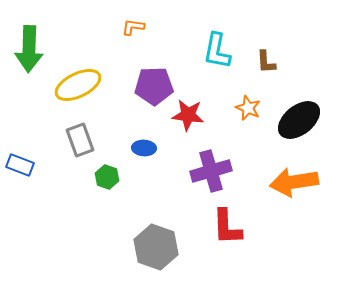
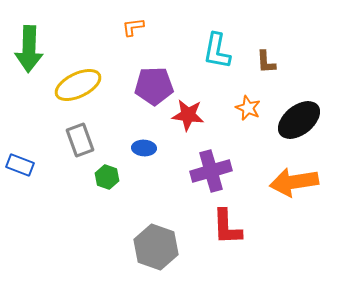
orange L-shape: rotated 15 degrees counterclockwise
